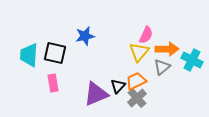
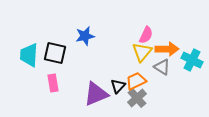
yellow triangle: moved 3 px right
gray triangle: rotated 48 degrees counterclockwise
